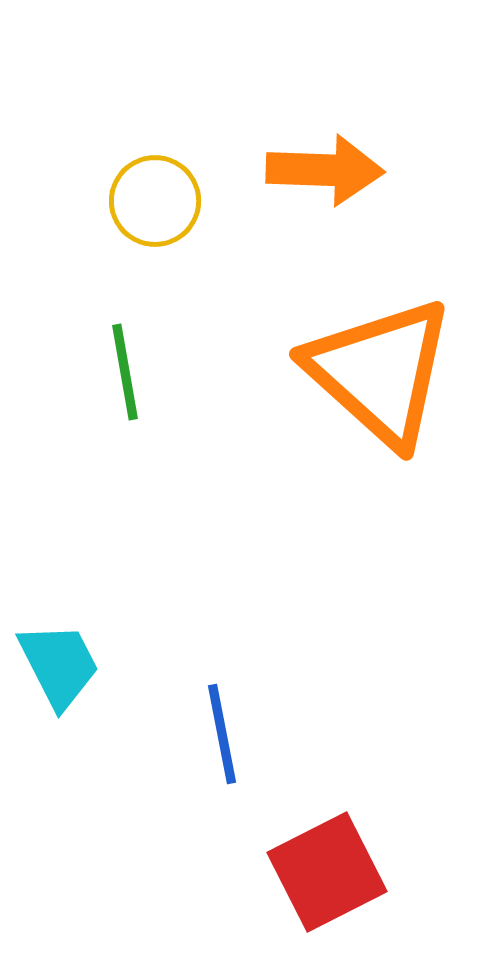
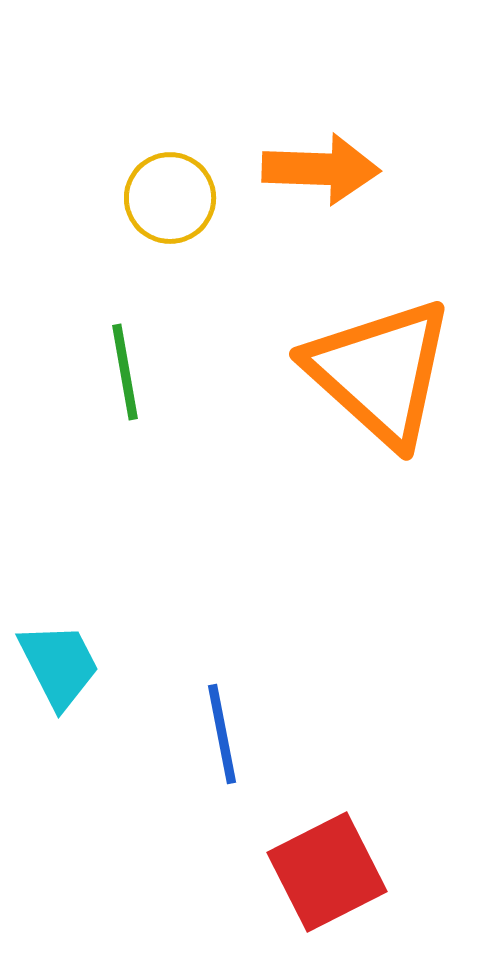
orange arrow: moved 4 px left, 1 px up
yellow circle: moved 15 px right, 3 px up
